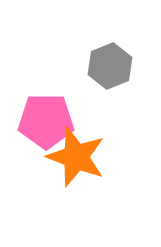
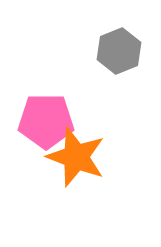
gray hexagon: moved 9 px right, 15 px up
